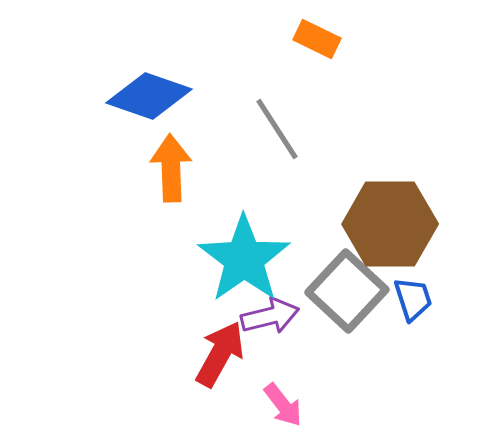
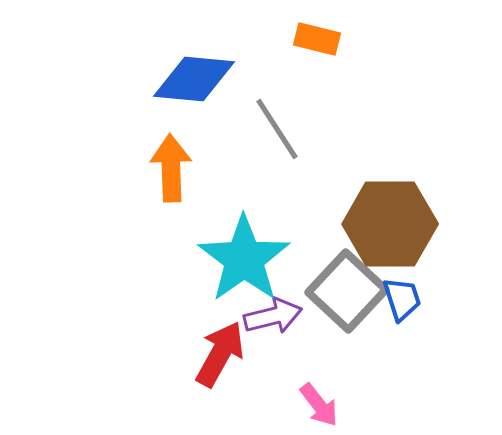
orange rectangle: rotated 12 degrees counterclockwise
blue diamond: moved 45 px right, 17 px up; rotated 14 degrees counterclockwise
blue trapezoid: moved 11 px left
purple arrow: moved 3 px right
pink arrow: moved 36 px right
